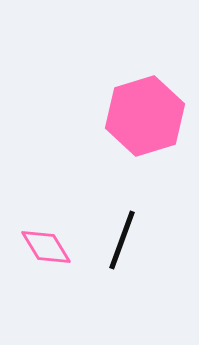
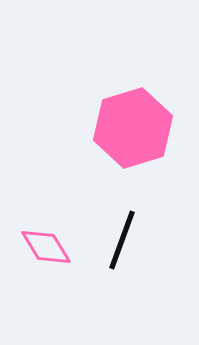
pink hexagon: moved 12 px left, 12 px down
